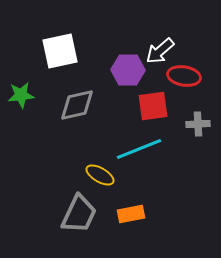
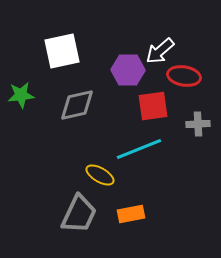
white square: moved 2 px right
